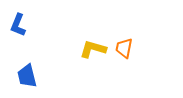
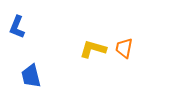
blue L-shape: moved 1 px left, 2 px down
blue trapezoid: moved 4 px right
